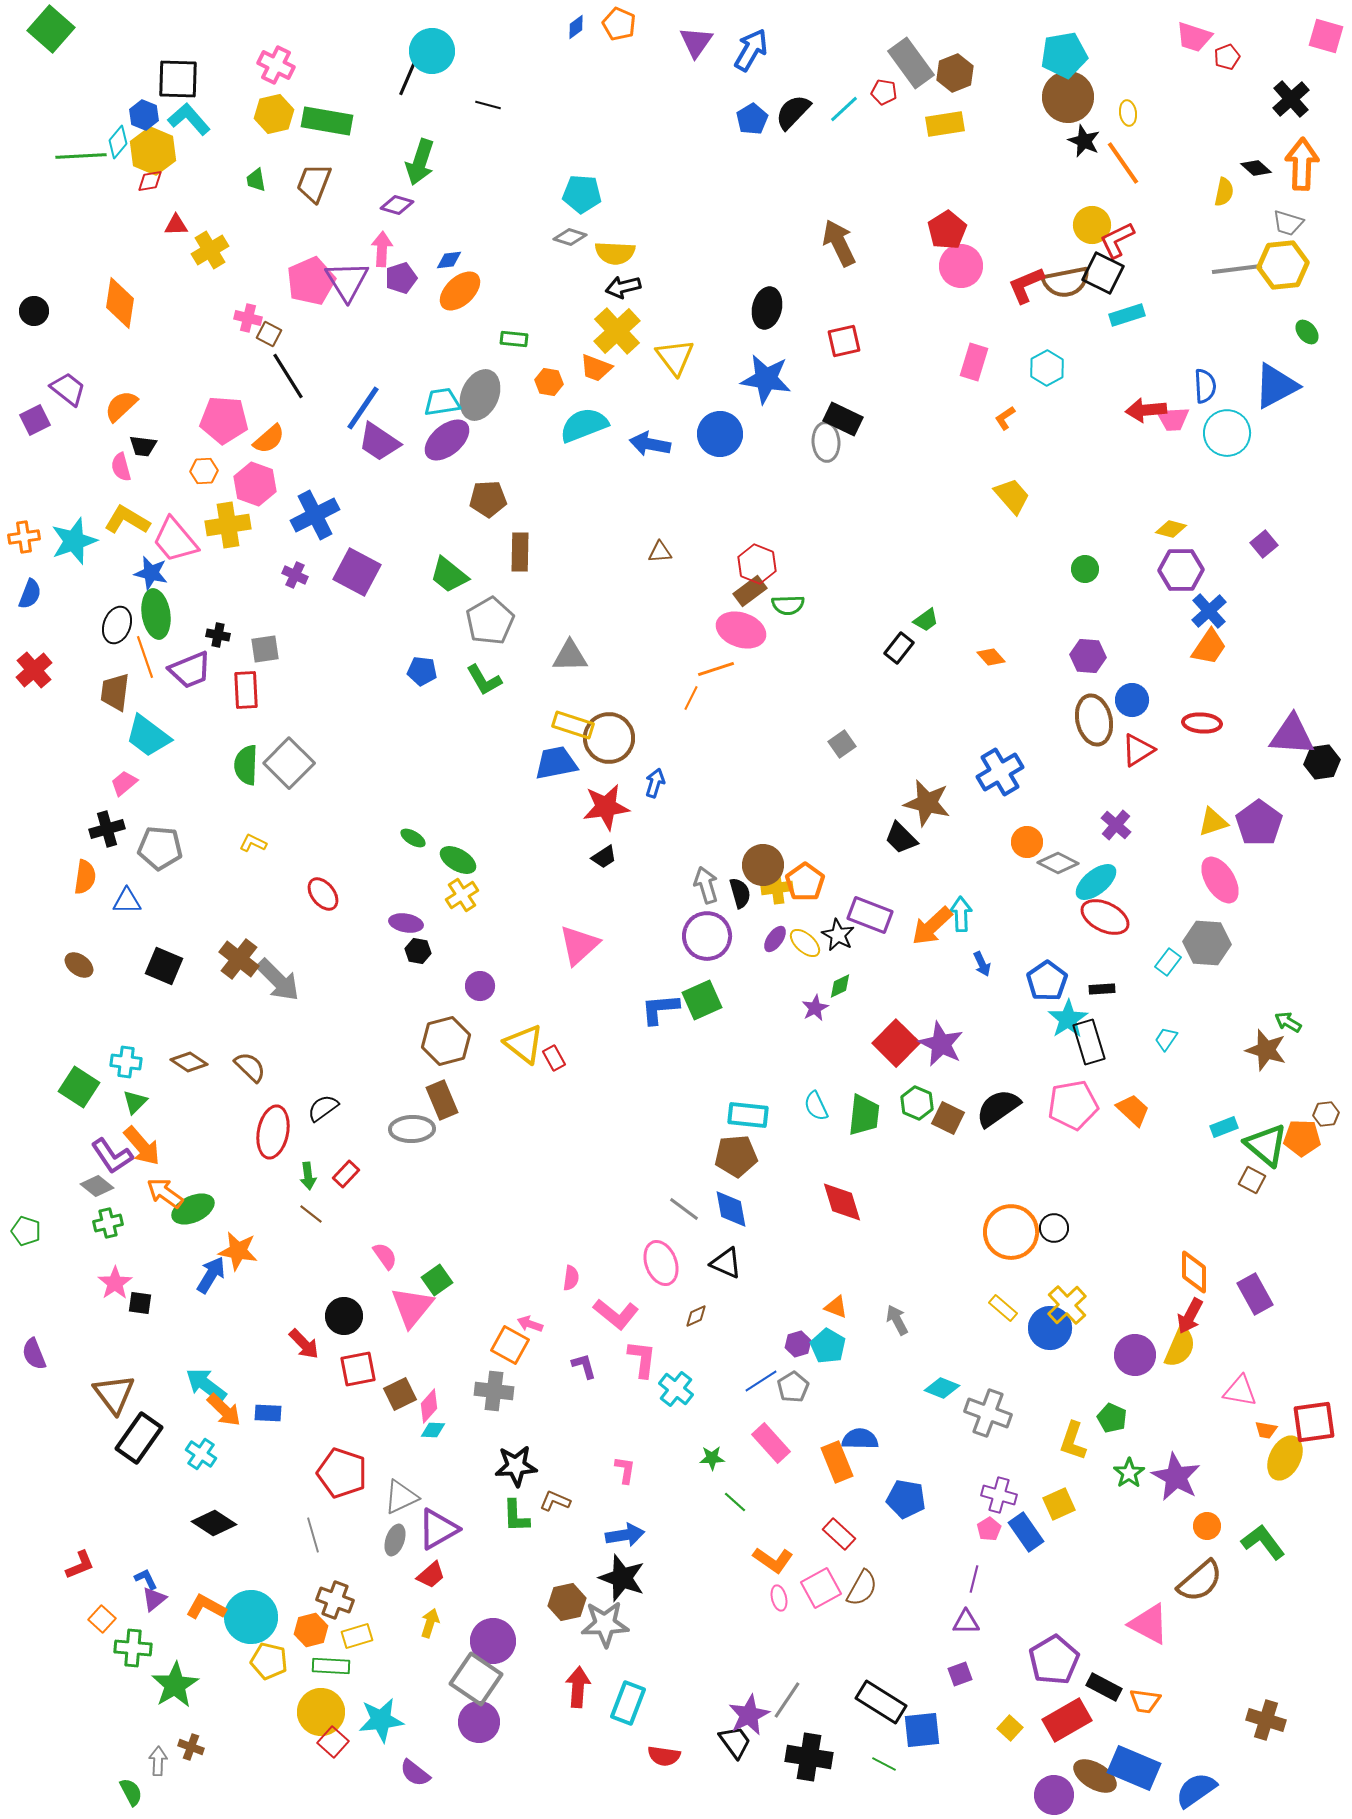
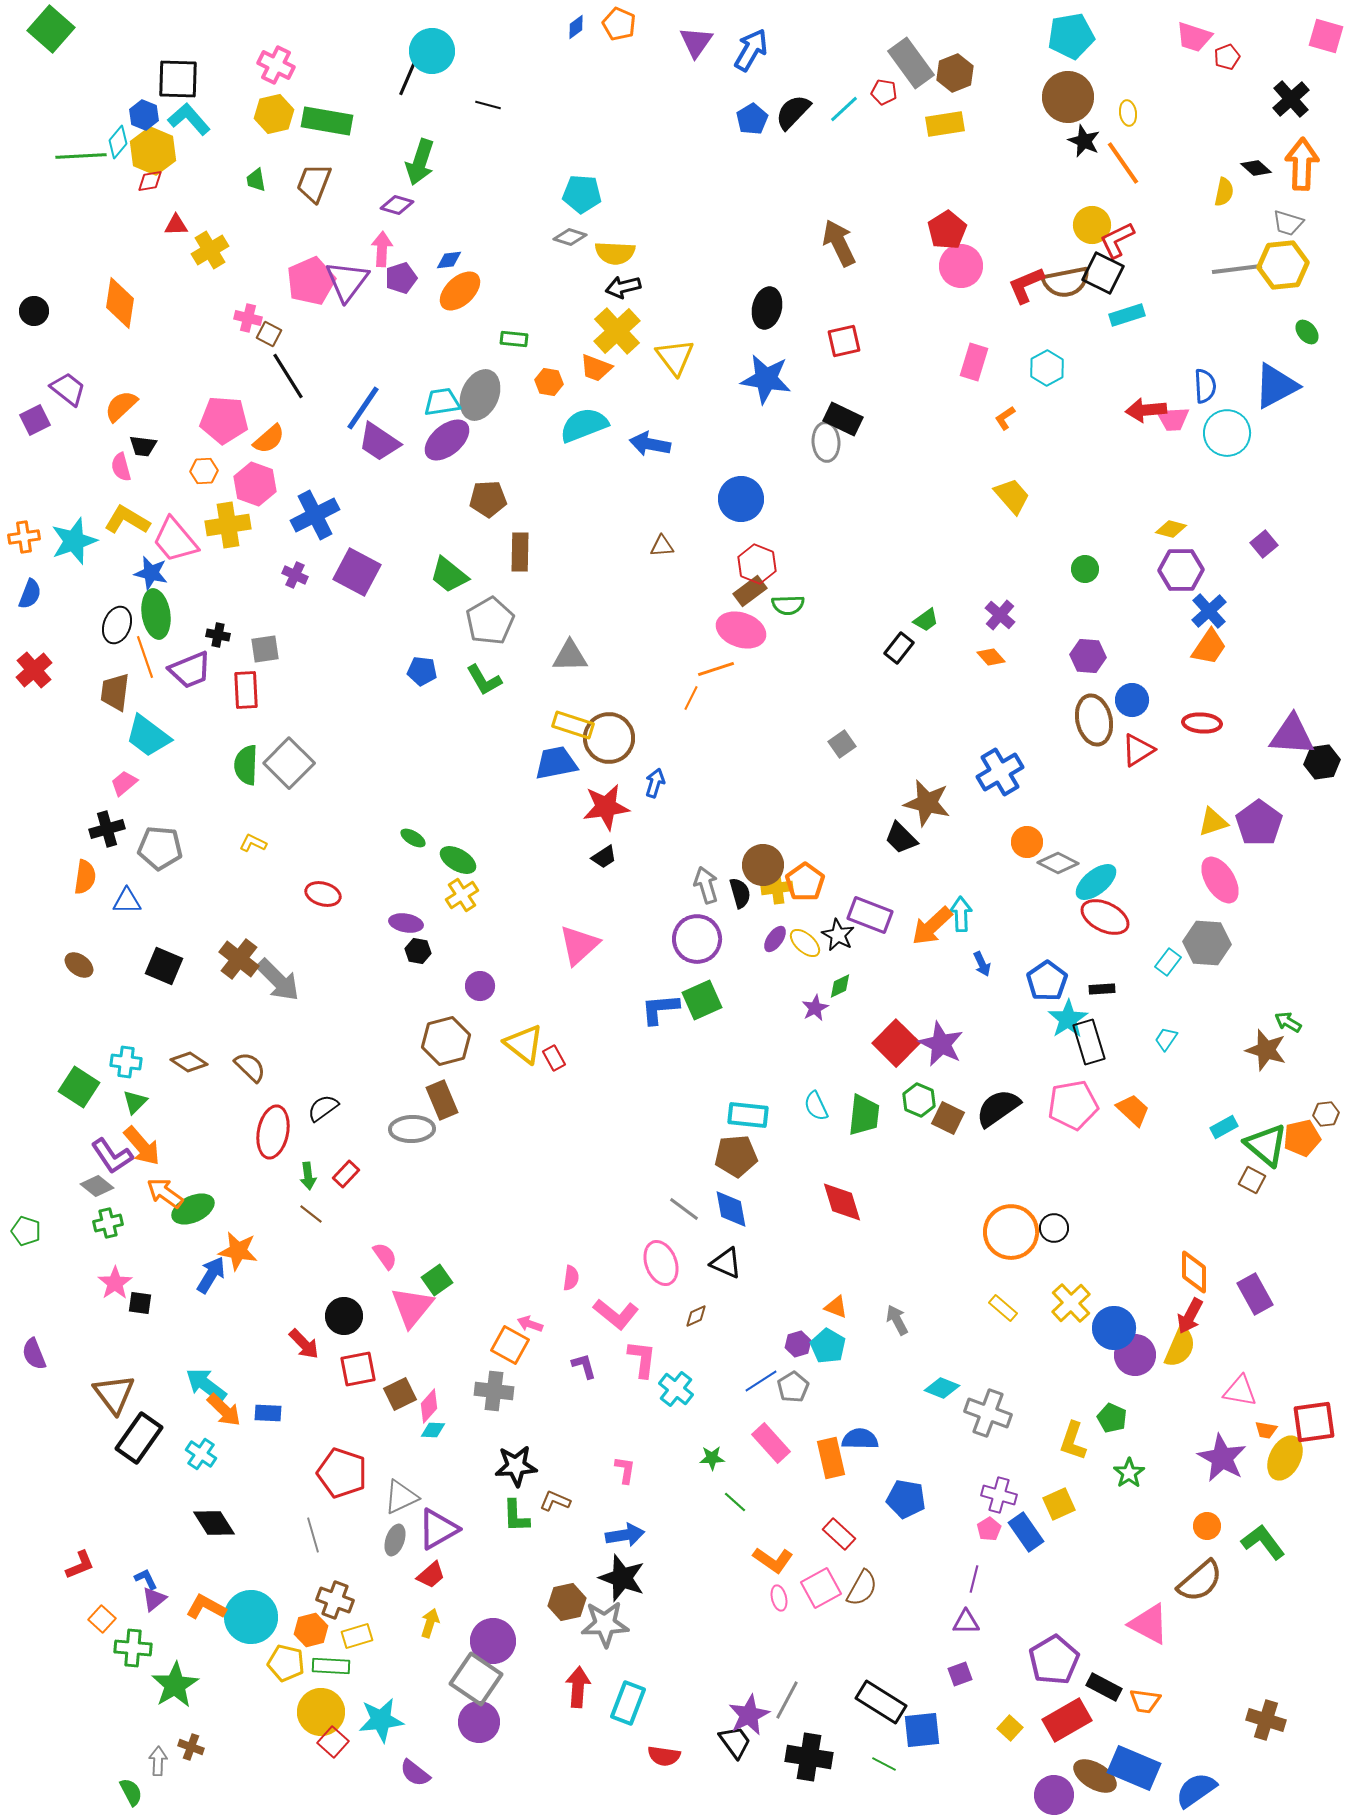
cyan pentagon at (1064, 55): moved 7 px right, 19 px up
purple triangle at (347, 281): rotated 9 degrees clockwise
blue circle at (720, 434): moved 21 px right, 65 px down
brown triangle at (660, 552): moved 2 px right, 6 px up
purple cross at (1116, 825): moved 116 px left, 210 px up
red ellipse at (323, 894): rotated 36 degrees counterclockwise
purple circle at (707, 936): moved 10 px left, 3 px down
green hexagon at (917, 1103): moved 2 px right, 3 px up
cyan rectangle at (1224, 1127): rotated 8 degrees counterclockwise
orange pentagon at (1302, 1138): rotated 15 degrees counterclockwise
yellow cross at (1067, 1305): moved 4 px right, 2 px up
blue circle at (1050, 1328): moved 64 px right
orange rectangle at (837, 1462): moved 6 px left, 4 px up; rotated 9 degrees clockwise
purple star at (1176, 1477): moved 46 px right, 19 px up
black diamond at (214, 1523): rotated 24 degrees clockwise
yellow pentagon at (269, 1661): moved 17 px right, 2 px down
gray line at (787, 1700): rotated 6 degrees counterclockwise
